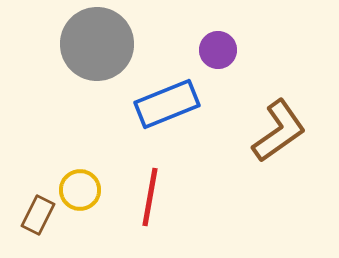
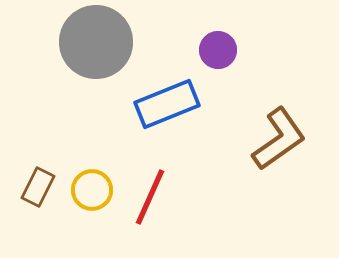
gray circle: moved 1 px left, 2 px up
brown L-shape: moved 8 px down
yellow circle: moved 12 px right
red line: rotated 14 degrees clockwise
brown rectangle: moved 28 px up
